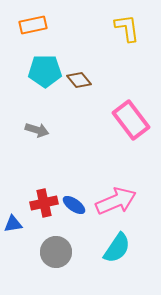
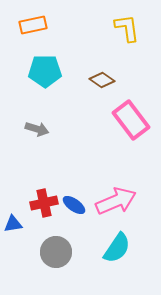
brown diamond: moved 23 px right; rotated 15 degrees counterclockwise
gray arrow: moved 1 px up
